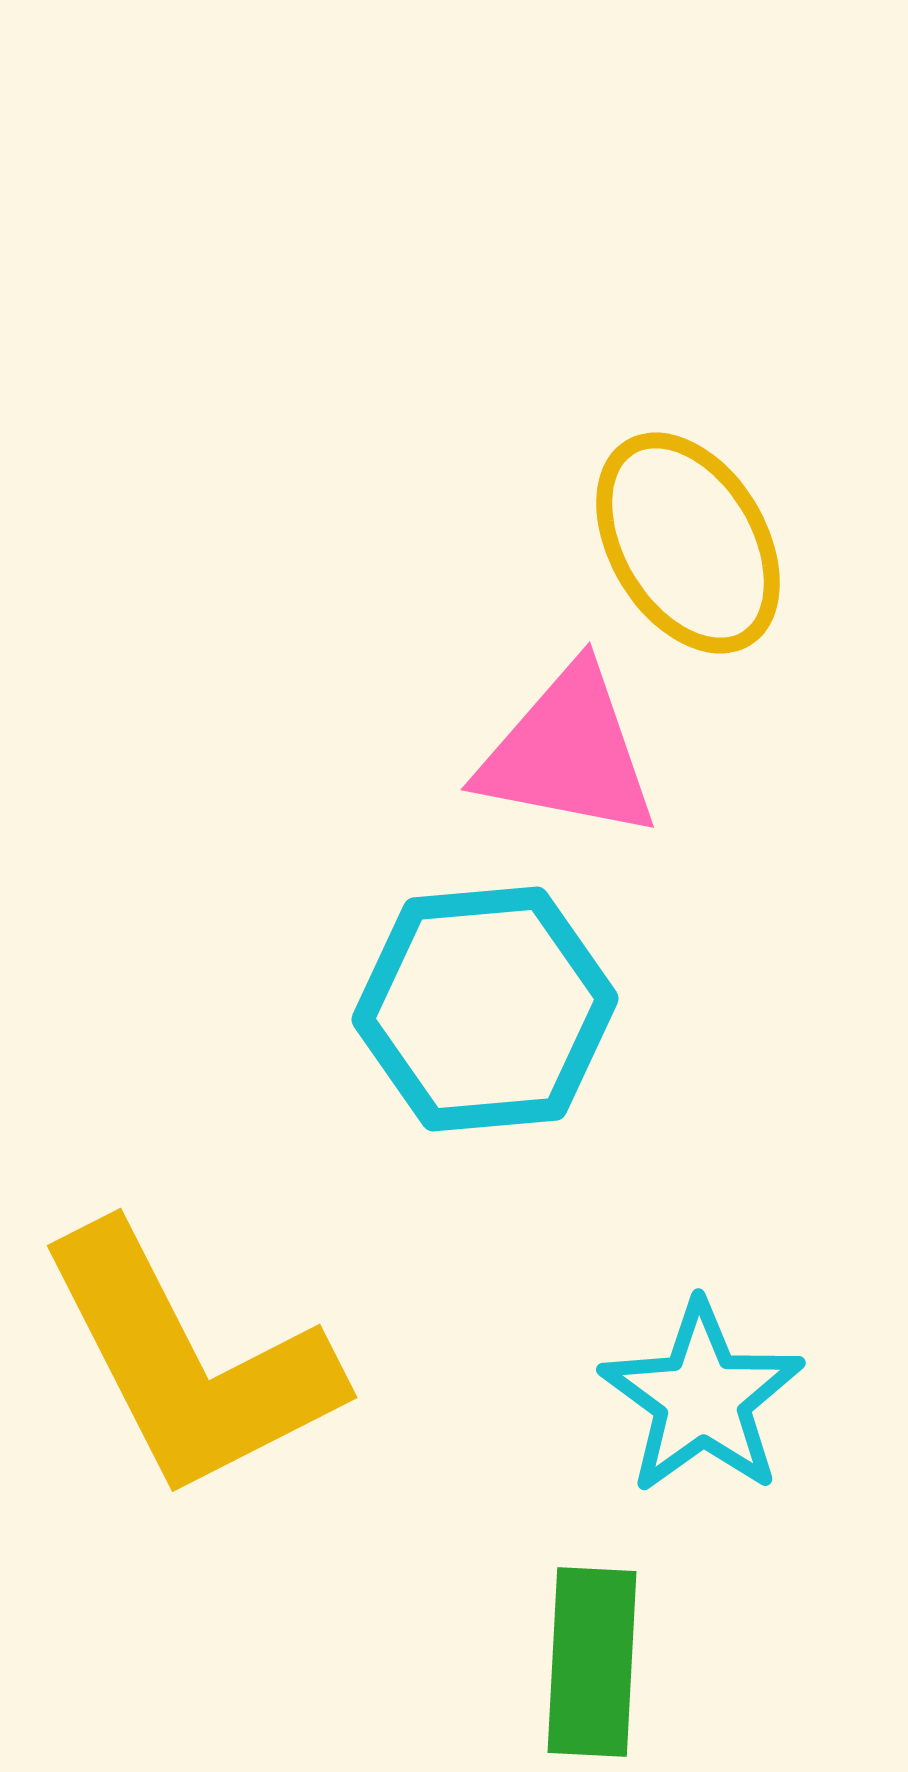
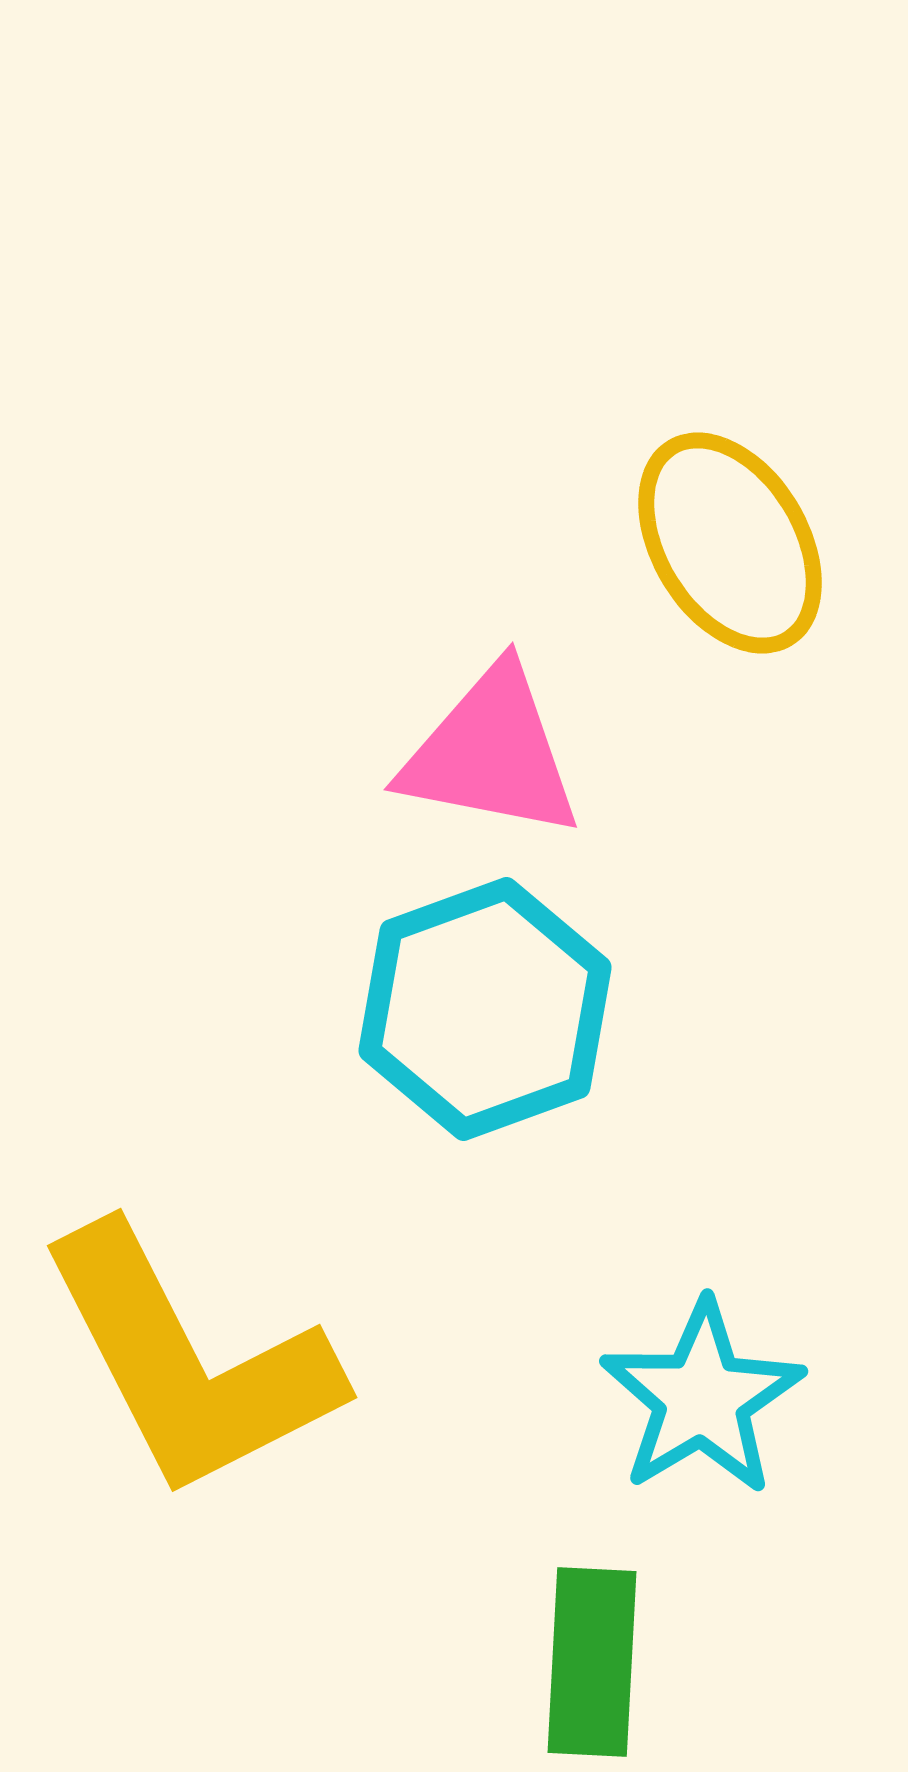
yellow ellipse: moved 42 px right
pink triangle: moved 77 px left
cyan hexagon: rotated 15 degrees counterclockwise
cyan star: rotated 5 degrees clockwise
